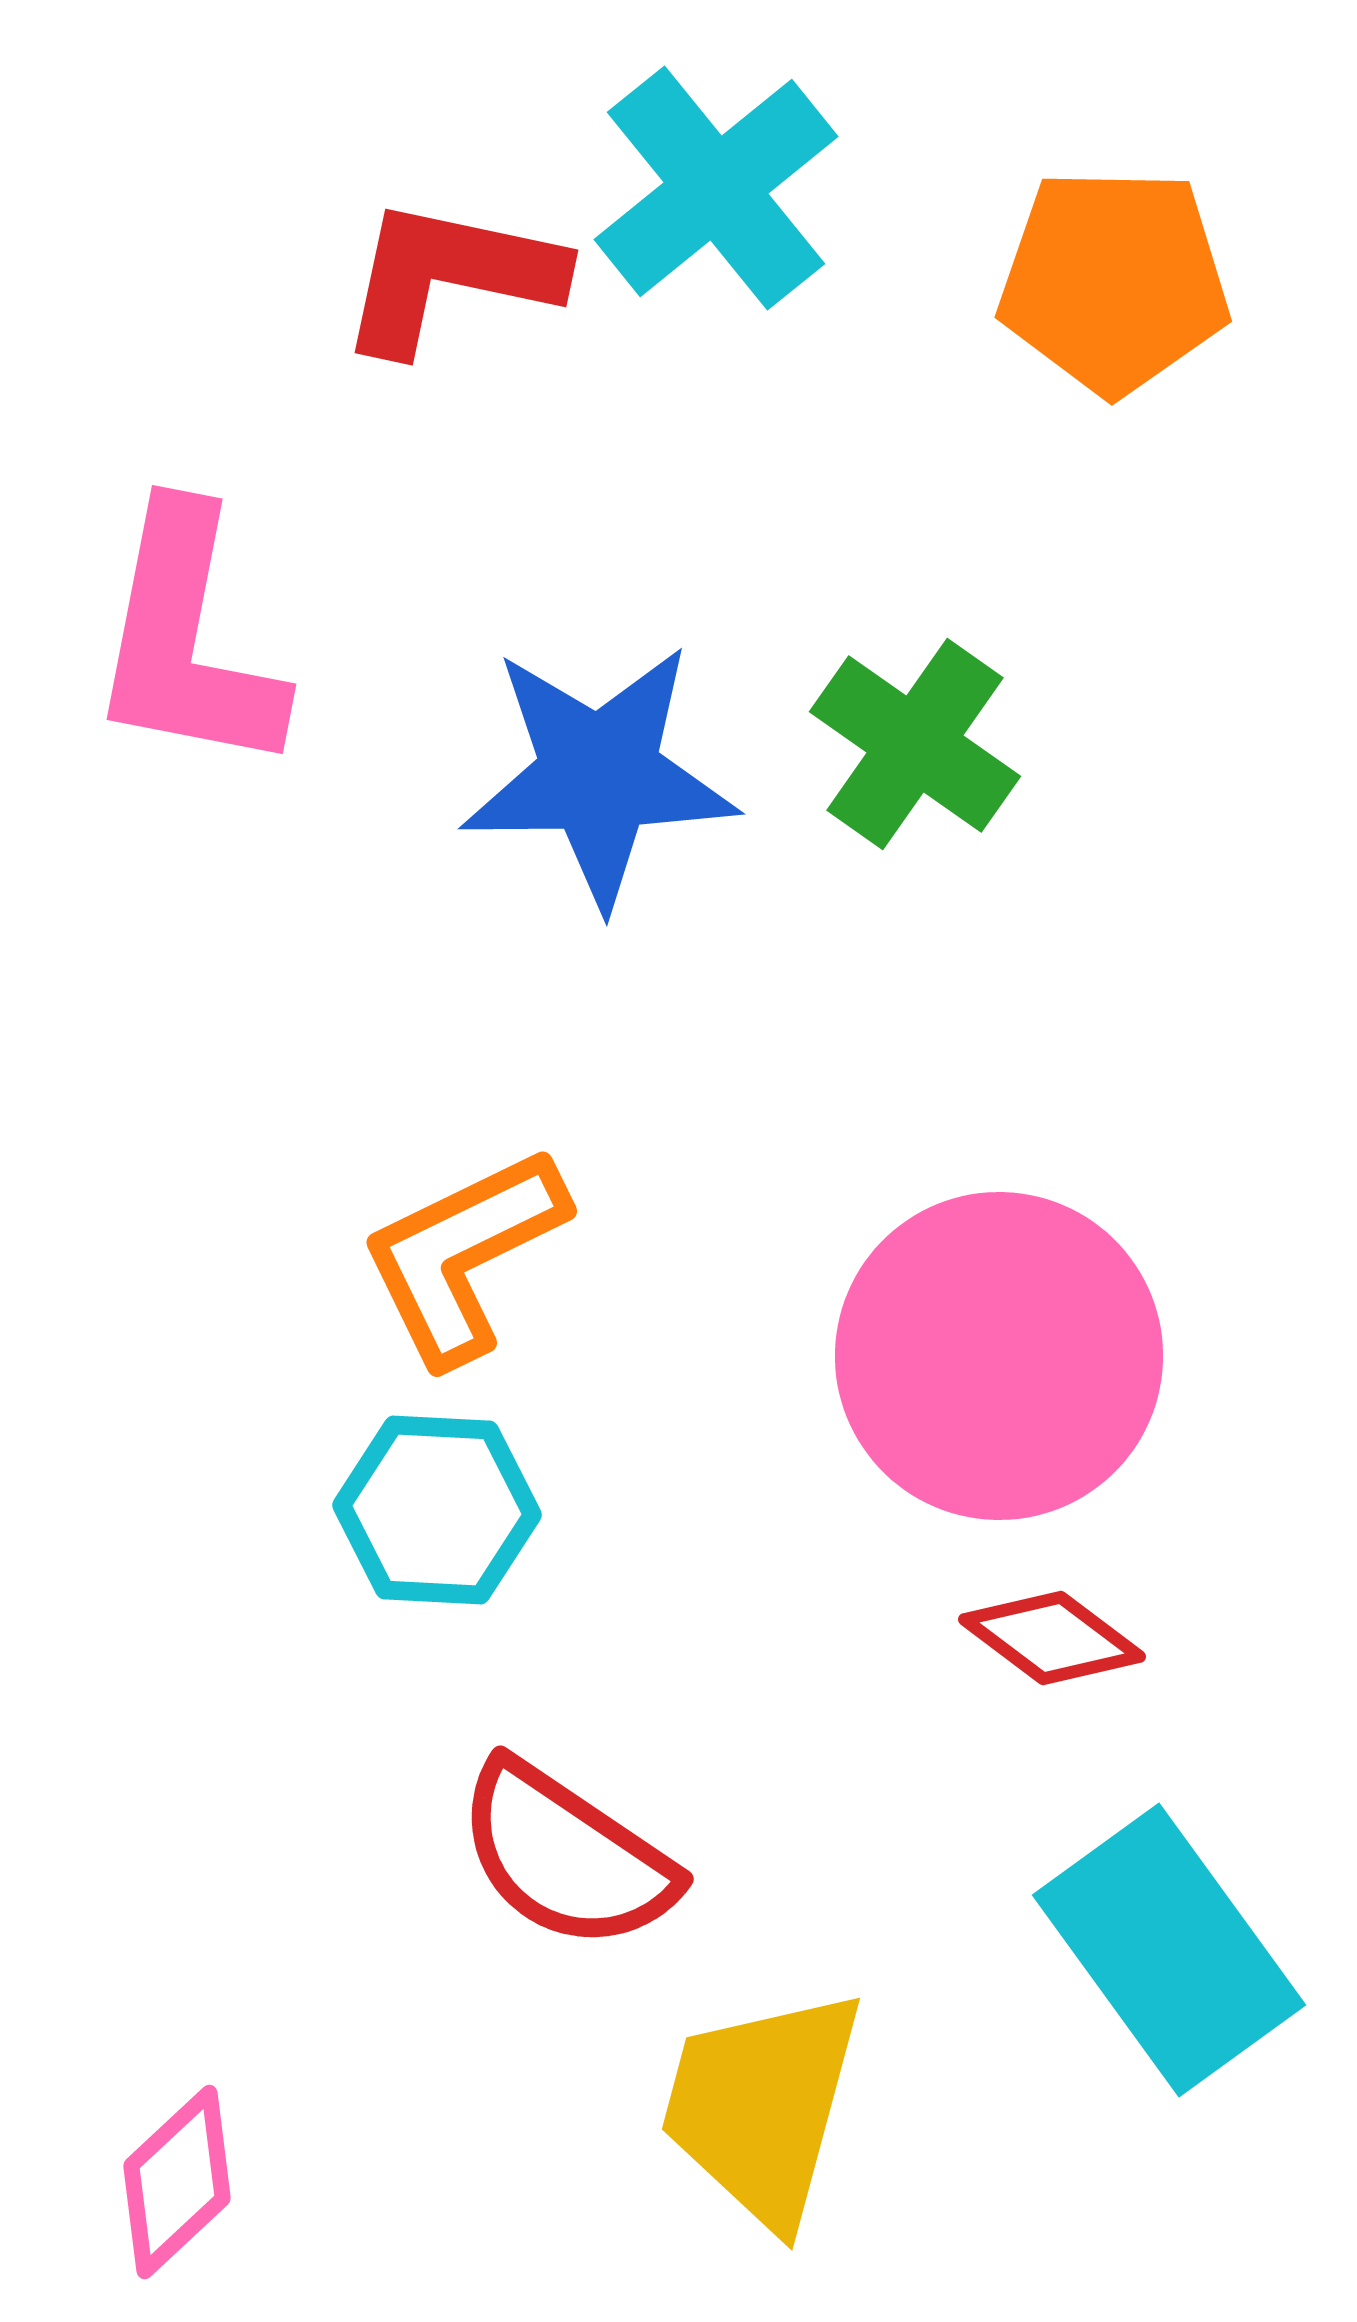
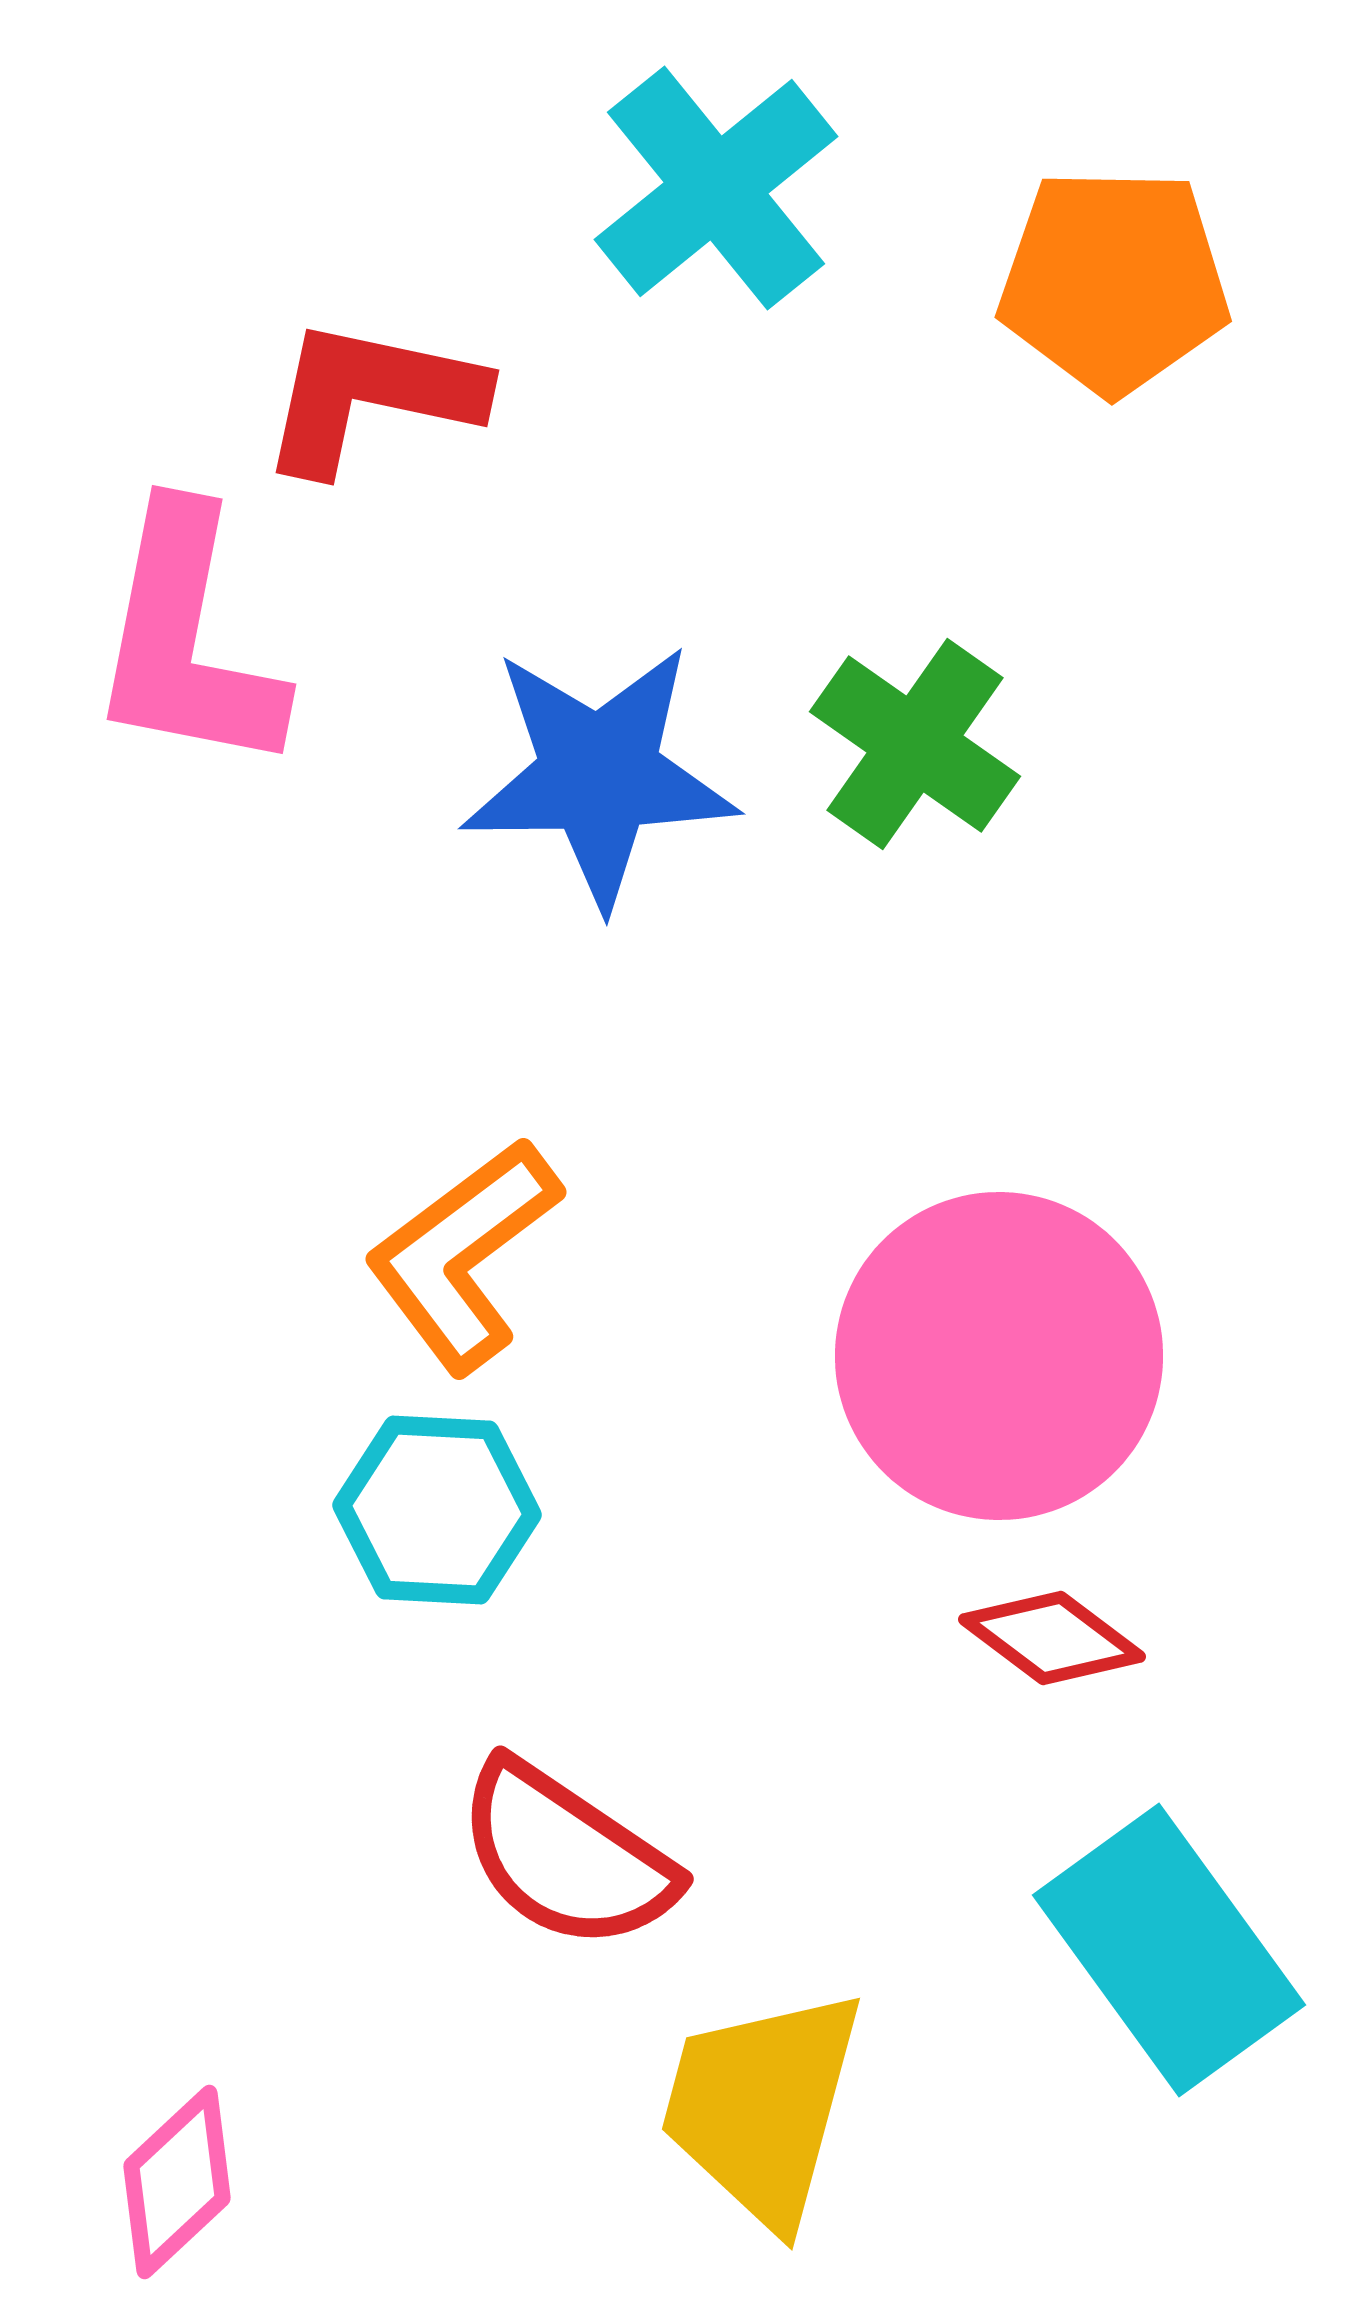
red L-shape: moved 79 px left, 120 px down
orange L-shape: rotated 11 degrees counterclockwise
